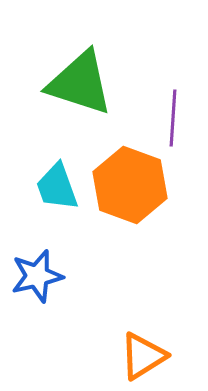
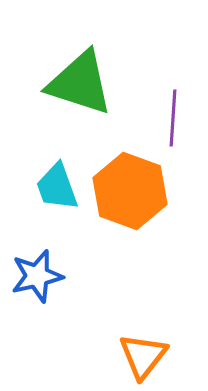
orange hexagon: moved 6 px down
orange triangle: rotated 20 degrees counterclockwise
